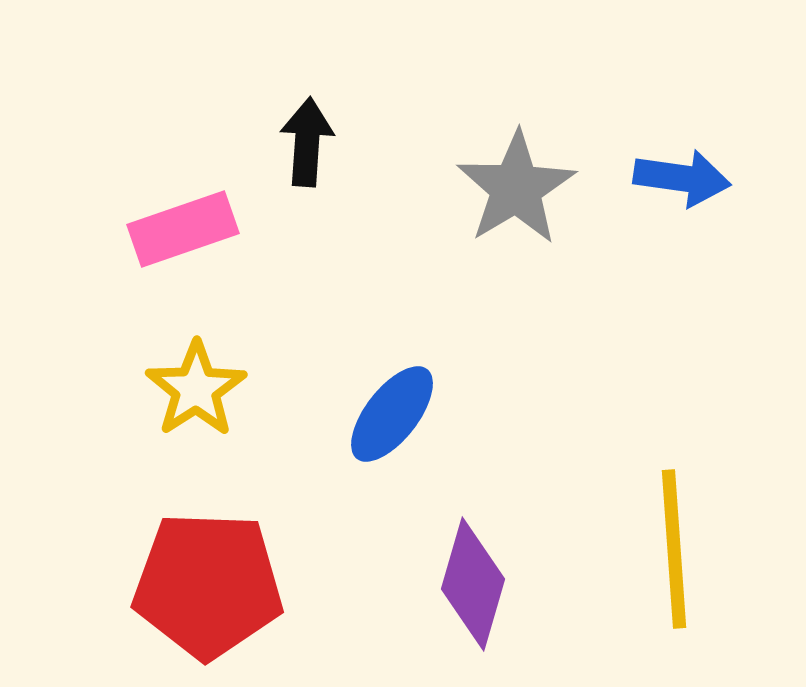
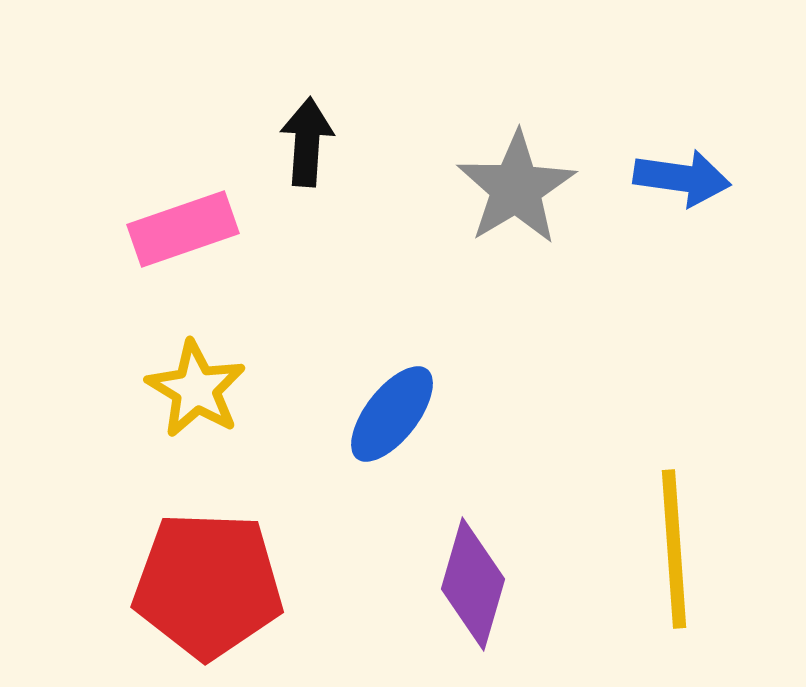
yellow star: rotated 8 degrees counterclockwise
